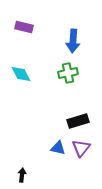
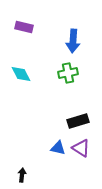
purple triangle: rotated 36 degrees counterclockwise
